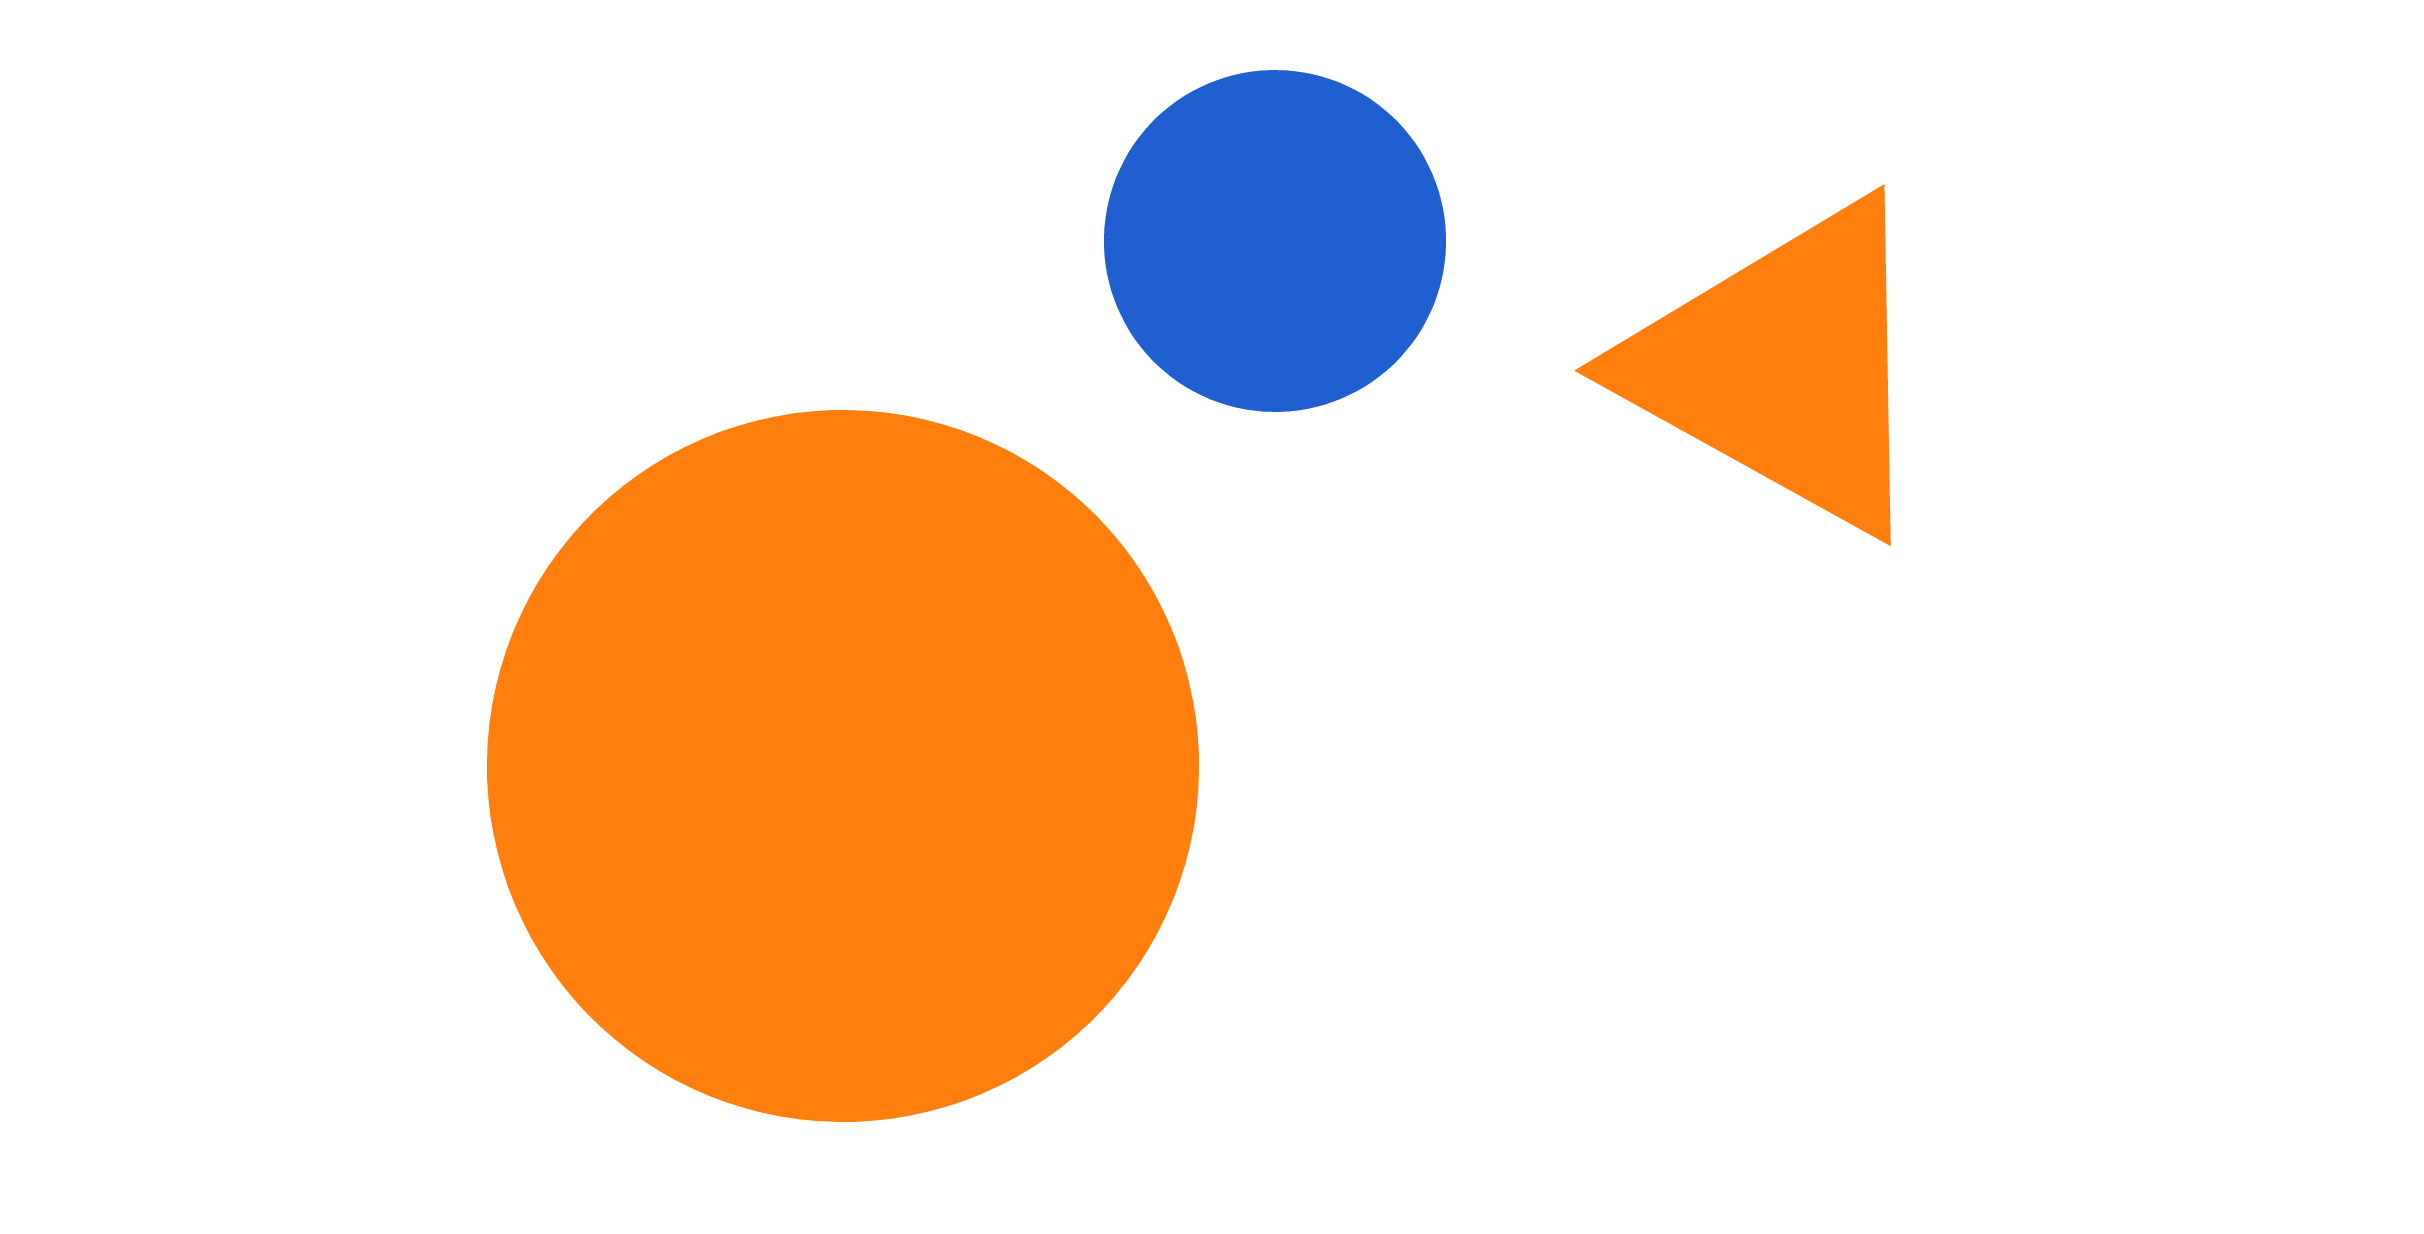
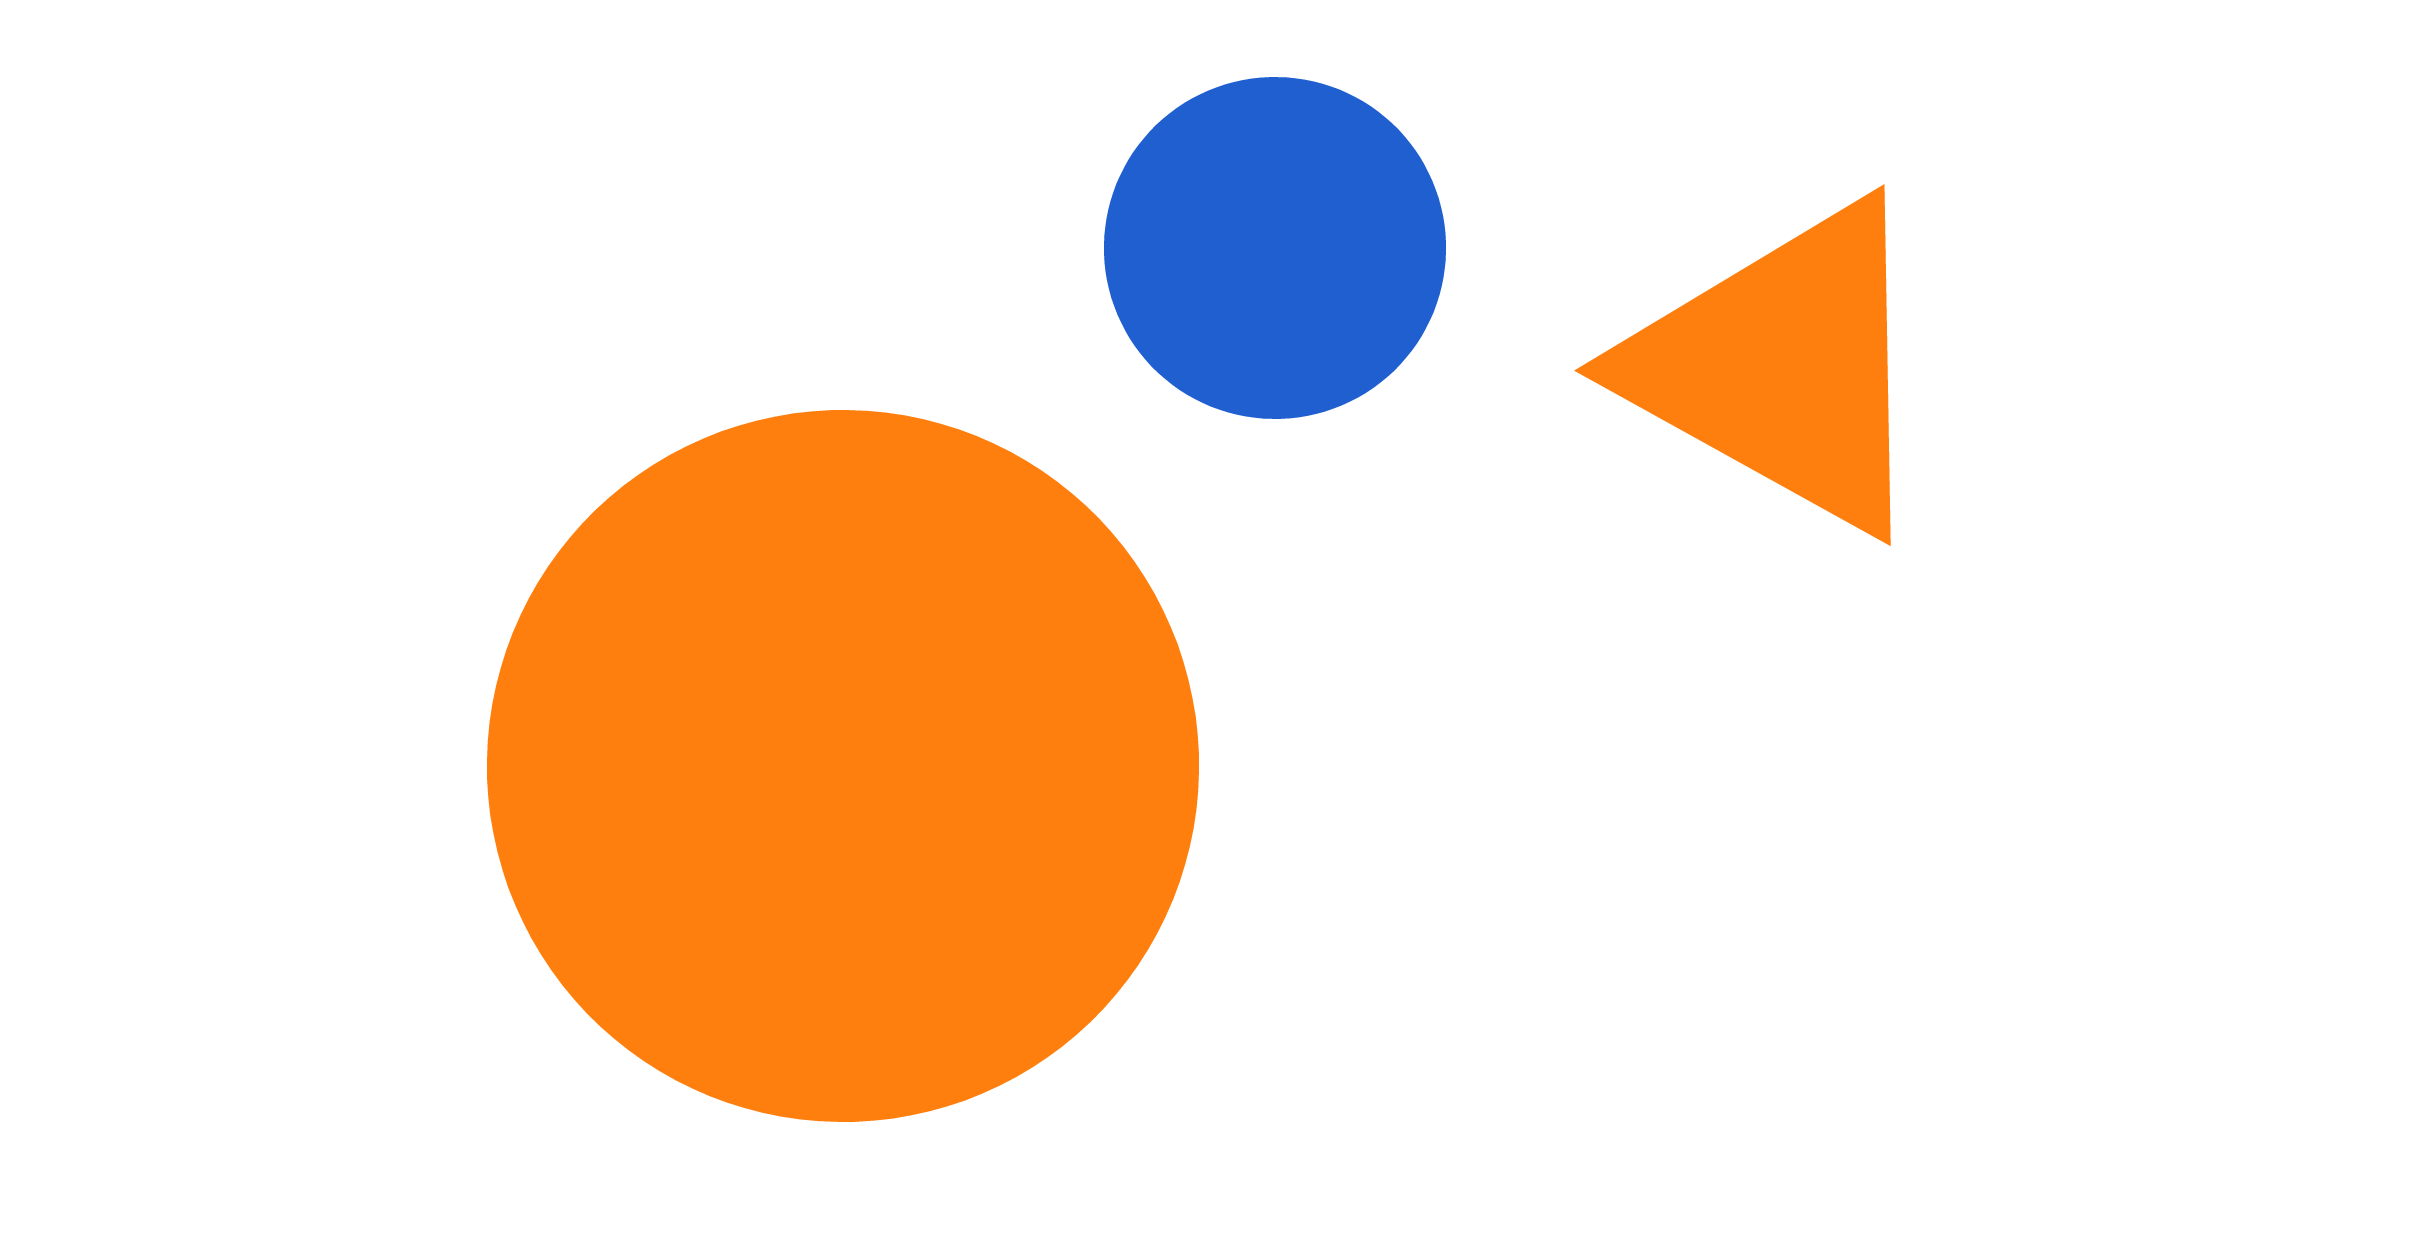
blue circle: moved 7 px down
